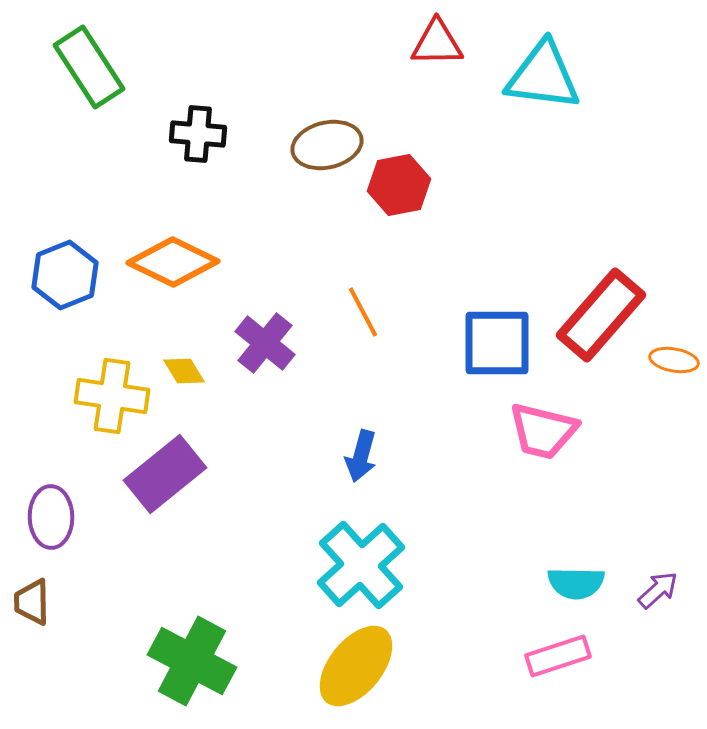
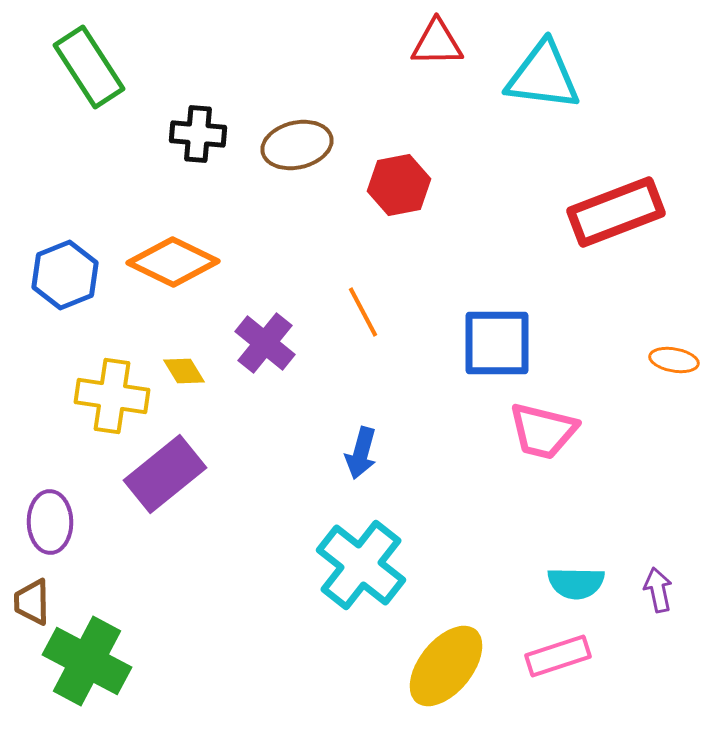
brown ellipse: moved 30 px left
red rectangle: moved 15 px right, 103 px up; rotated 28 degrees clockwise
blue arrow: moved 3 px up
purple ellipse: moved 1 px left, 5 px down
cyan cross: rotated 10 degrees counterclockwise
purple arrow: rotated 60 degrees counterclockwise
green cross: moved 105 px left
yellow ellipse: moved 90 px right
